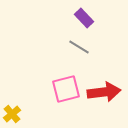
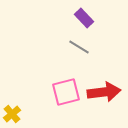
pink square: moved 3 px down
